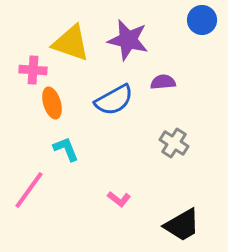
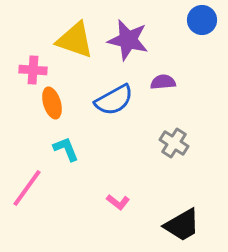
yellow triangle: moved 4 px right, 3 px up
pink line: moved 2 px left, 2 px up
pink L-shape: moved 1 px left, 3 px down
